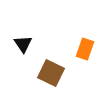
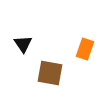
brown square: moved 1 px left; rotated 16 degrees counterclockwise
